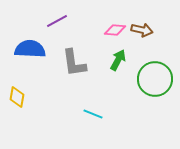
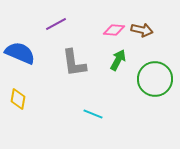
purple line: moved 1 px left, 3 px down
pink diamond: moved 1 px left
blue semicircle: moved 10 px left, 4 px down; rotated 20 degrees clockwise
yellow diamond: moved 1 px right, 2 px down
